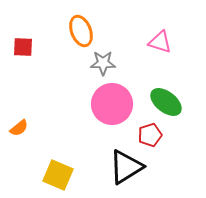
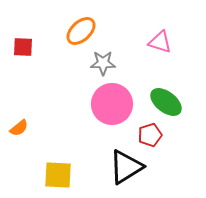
orange ellipse: rotated 68 degrees clockwise
yellow square: rotated 20 degrees counterclockwise
